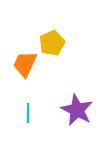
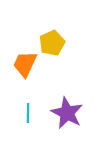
purple star: moved 10 px left, 3 px down
